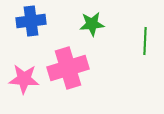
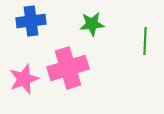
pink star: rotated 24 degrees counterclockwise
